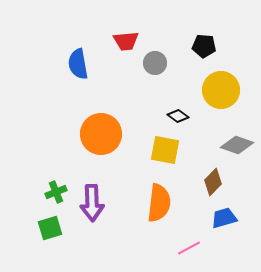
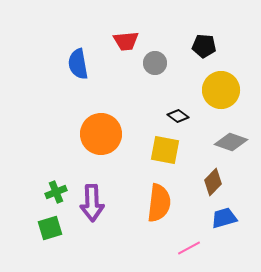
gray diamond: moved 6 px left, 3 px up
